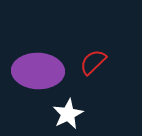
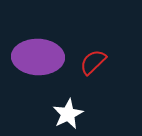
purple ellipse: moved 14 px up
